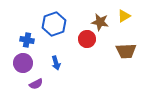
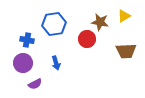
blue hexagon: rotated 10 degrees clockwise
purple semicircle: moved 1 px left
